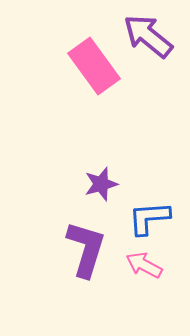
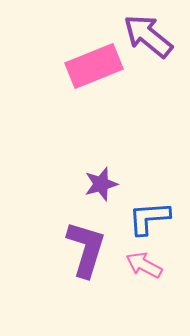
pink rectangle: rotated 76 degrees counterclockwise
